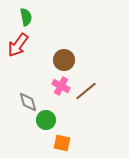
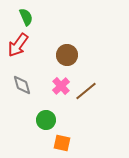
green semicircle: rotated 12 degrees counterclockwise
brown circle: moved 3 px right, 5 px up
pink cross: rotated 18 degrees clockwise
gray diamond: moved 6 px left, 17 px up
